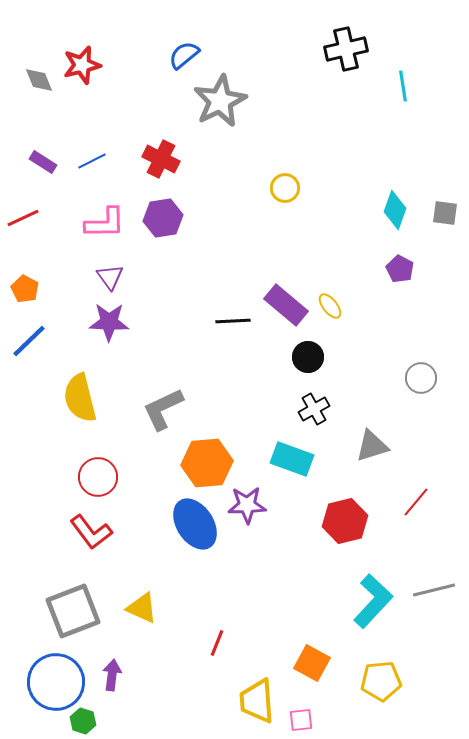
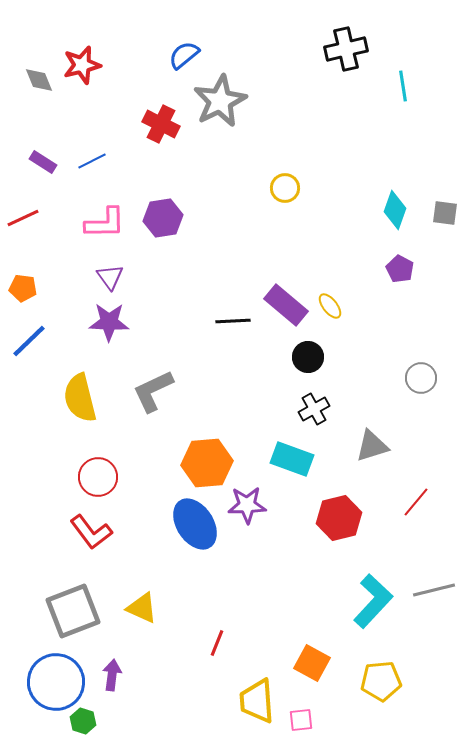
red cross at (161, 159): moved 35 px up
orange pentagon at (25, 289): moved 2 px left, 1 px up; rotated 20 degrees counterclockwise
gray L-shape at (163, 409): moved 10 px left, 18 px up
red hexagon at (345, 521): moved 6 px left, 3 px up
